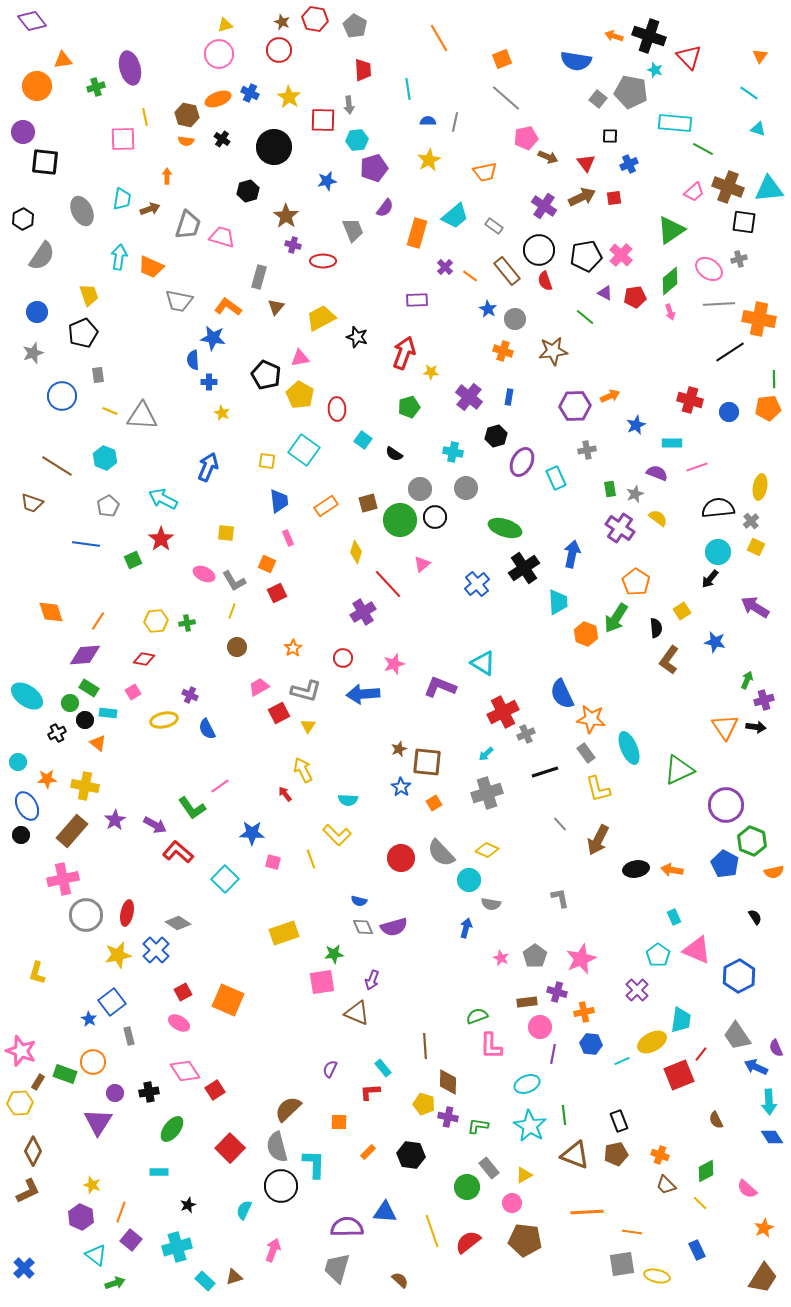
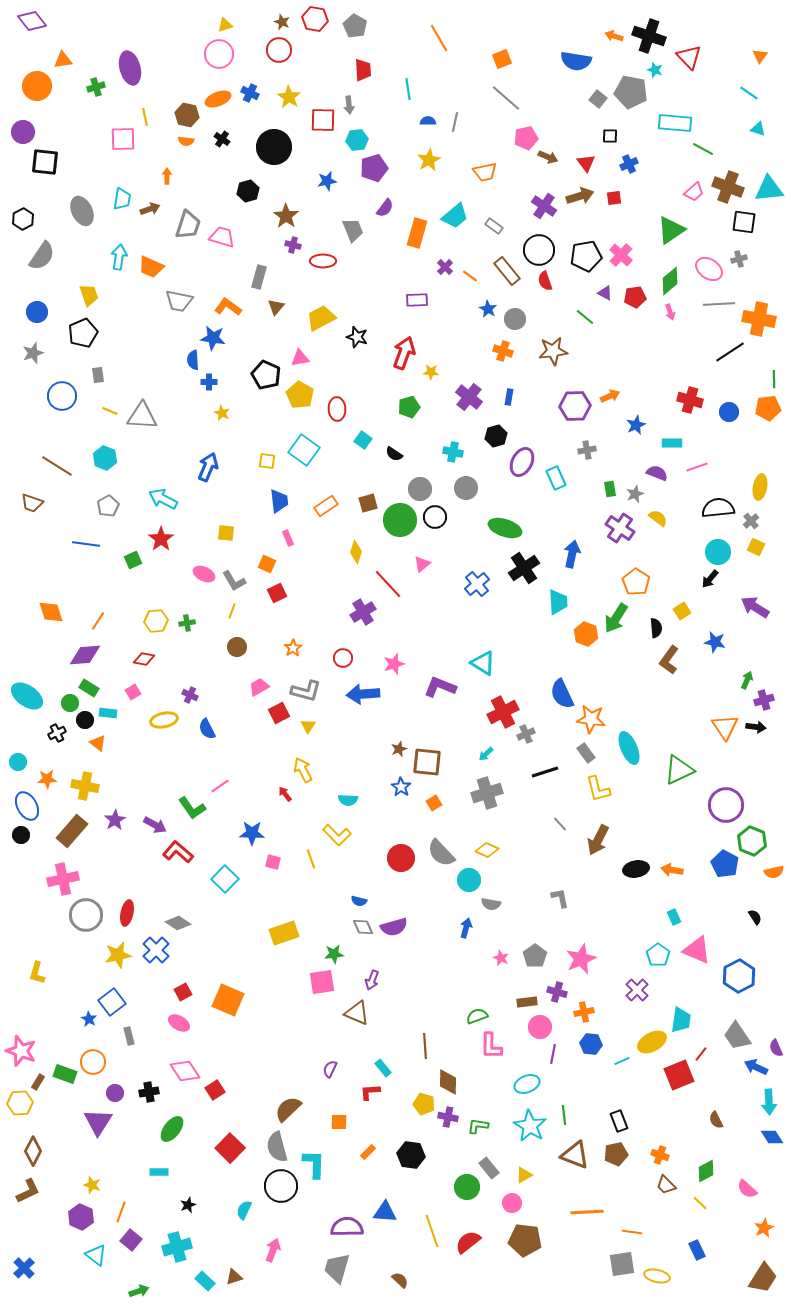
brown arrow at (582, 197): moved 2 px left, 1 px up; rotated 8 degrees clockwise
green arrow at (115, 1283): moved 24 px right, 8 px down
